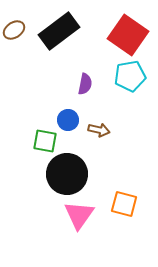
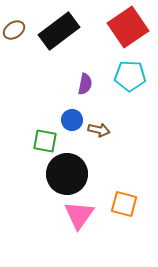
red square: moved 8 px up; rotated 21 degrees clockwise
cyan pentagon: rotated 12 degrees clockwise
blue circle: moved 4 px right
